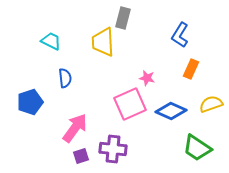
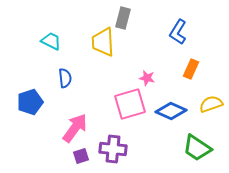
blue L-shape: moved 2 px left, 3 px up
pink square: rotated 8 degrees clockwise
